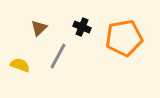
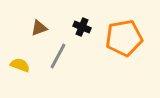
brown triangle: rotated 24 degrees clockwise
